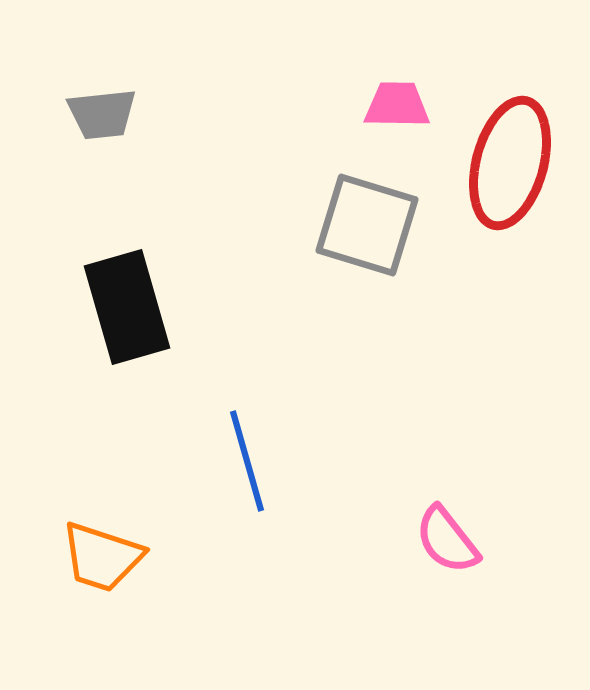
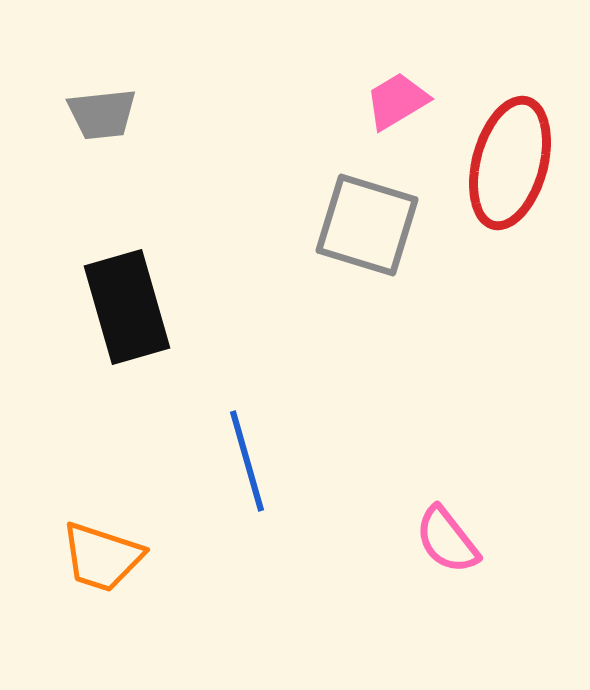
pink trapezoid: moved 4 px up; rotated 32 degrees counterclockwise
